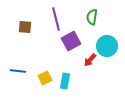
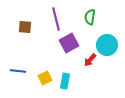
green semicircle: moved 2 px left
purple square: moved 2 px left, 2 px down
cyan circle: moved 1 px up
